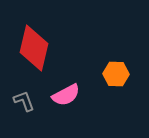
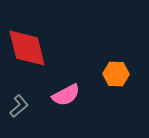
red diamond: moved 7 px left; rotated 27 degrees counterclockwise
gray L-shape: moved 5 px left, 5 px down; rotated 70 degrees clockwise
